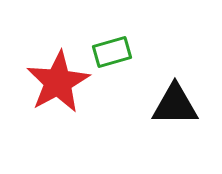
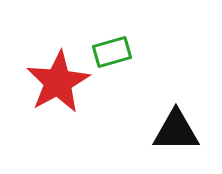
black triangle: moved 1 px right, 26 px down
